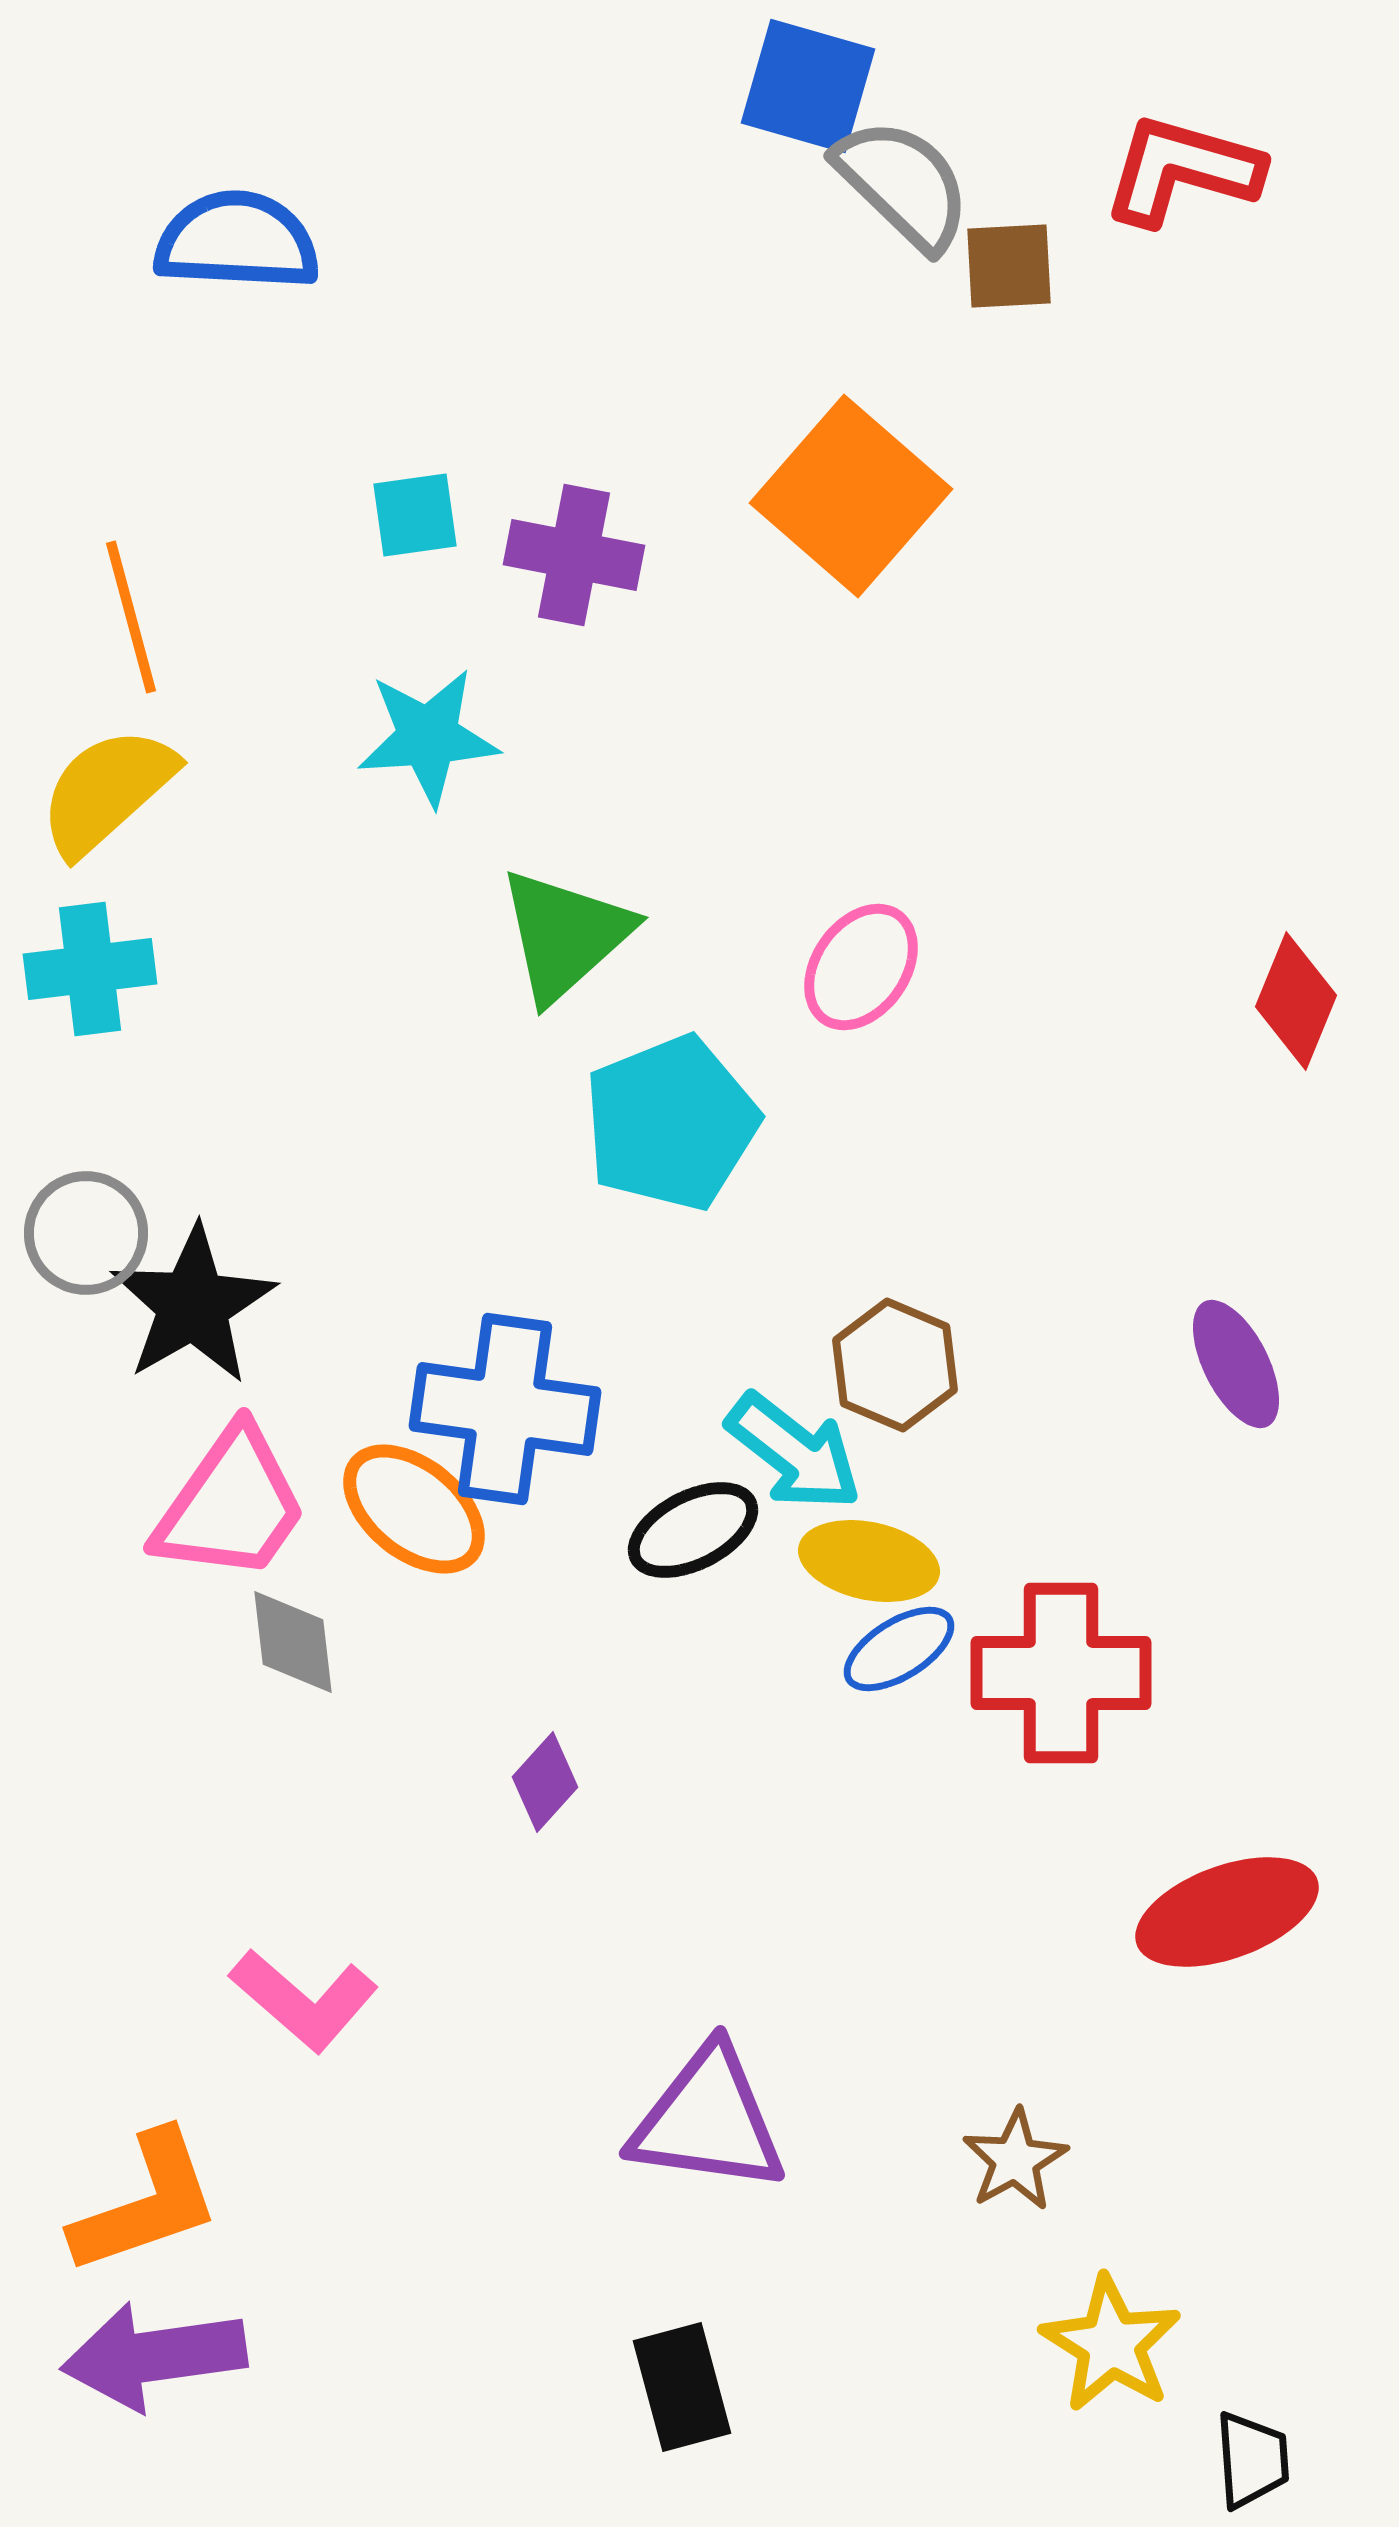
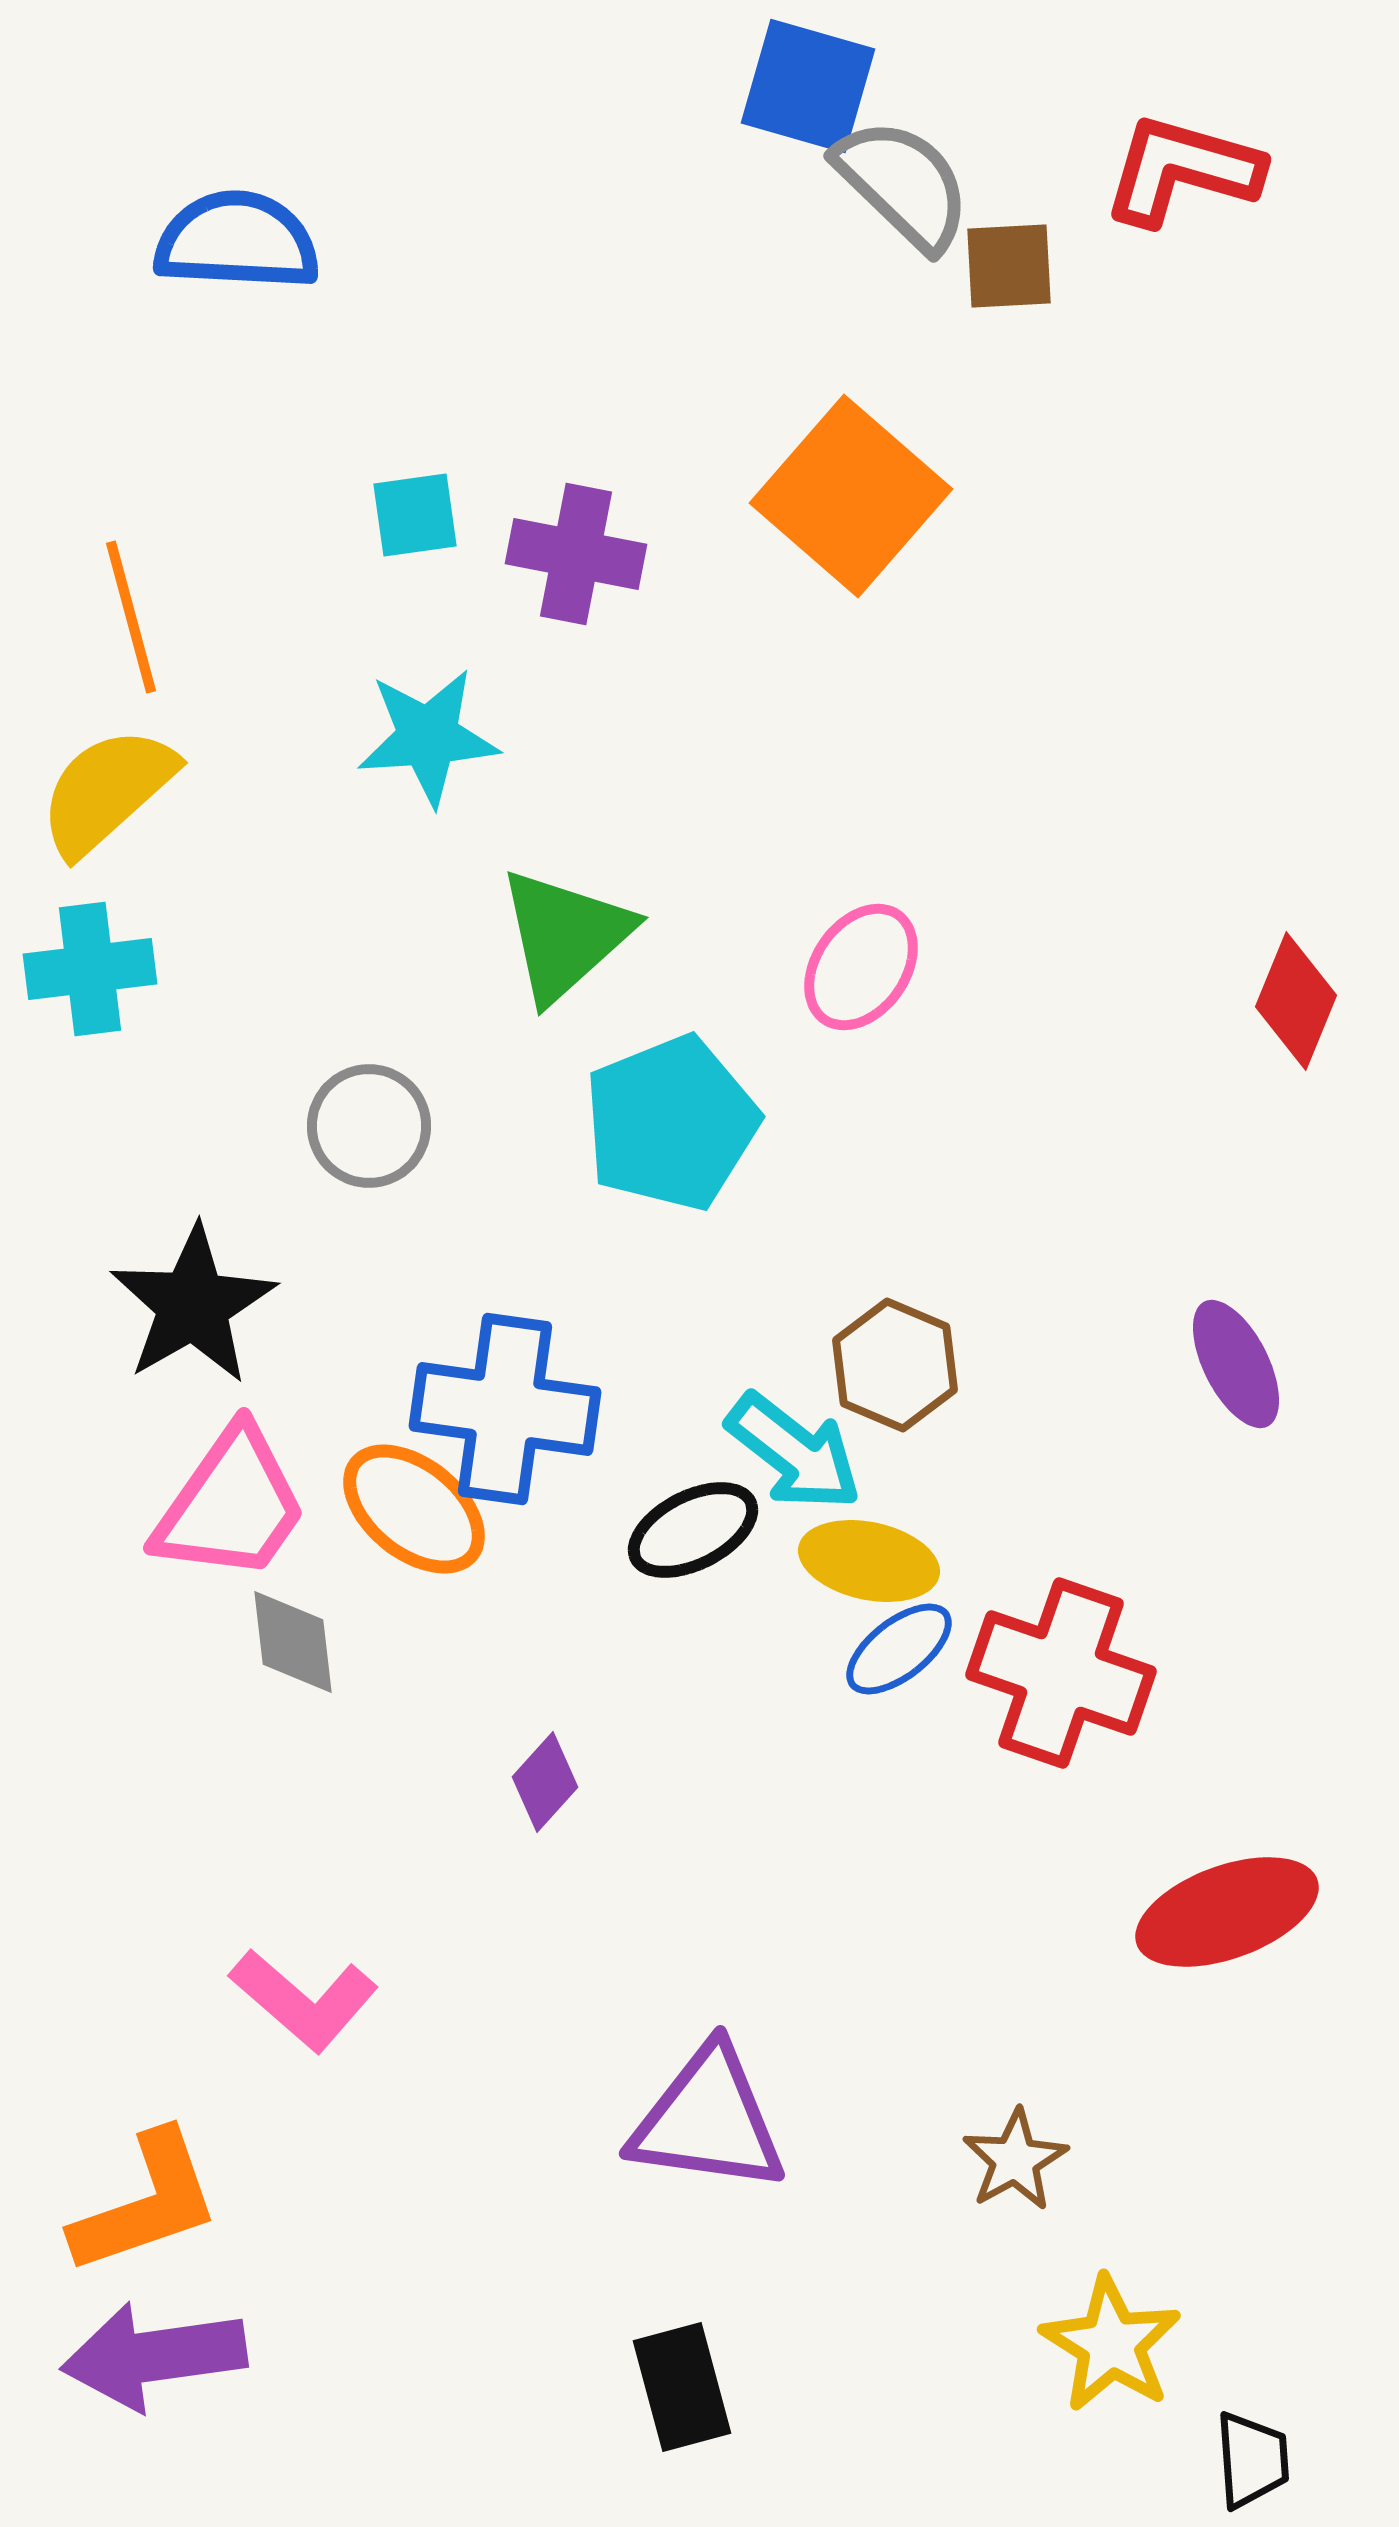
purple cross: moved 2 px right, 1 px up
gray circle: moved 283 px right, 107 px up
blue ellipse: rotated 6 degrees counterclockwise
red cross: rotated 19 degrees clockwise
